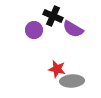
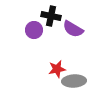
black cross: moved 2 px left; rotated 12 degrees counterclockwise
red star: rotated 24 degrees counterclockwise
gray ellipse: moved 2 px right
